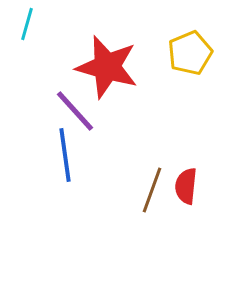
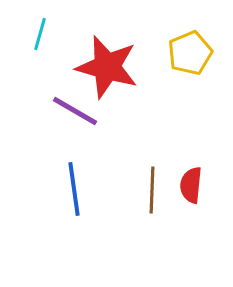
cyan line: moved 13 px right, 10 px down
purple line: rotated 18 degrees counterclockwise
blue line: moved 9 px right, 34 px down
red semicircle: moved 5 px right, 1 px up
brown line: rotated 18 degrees counterclockwise
